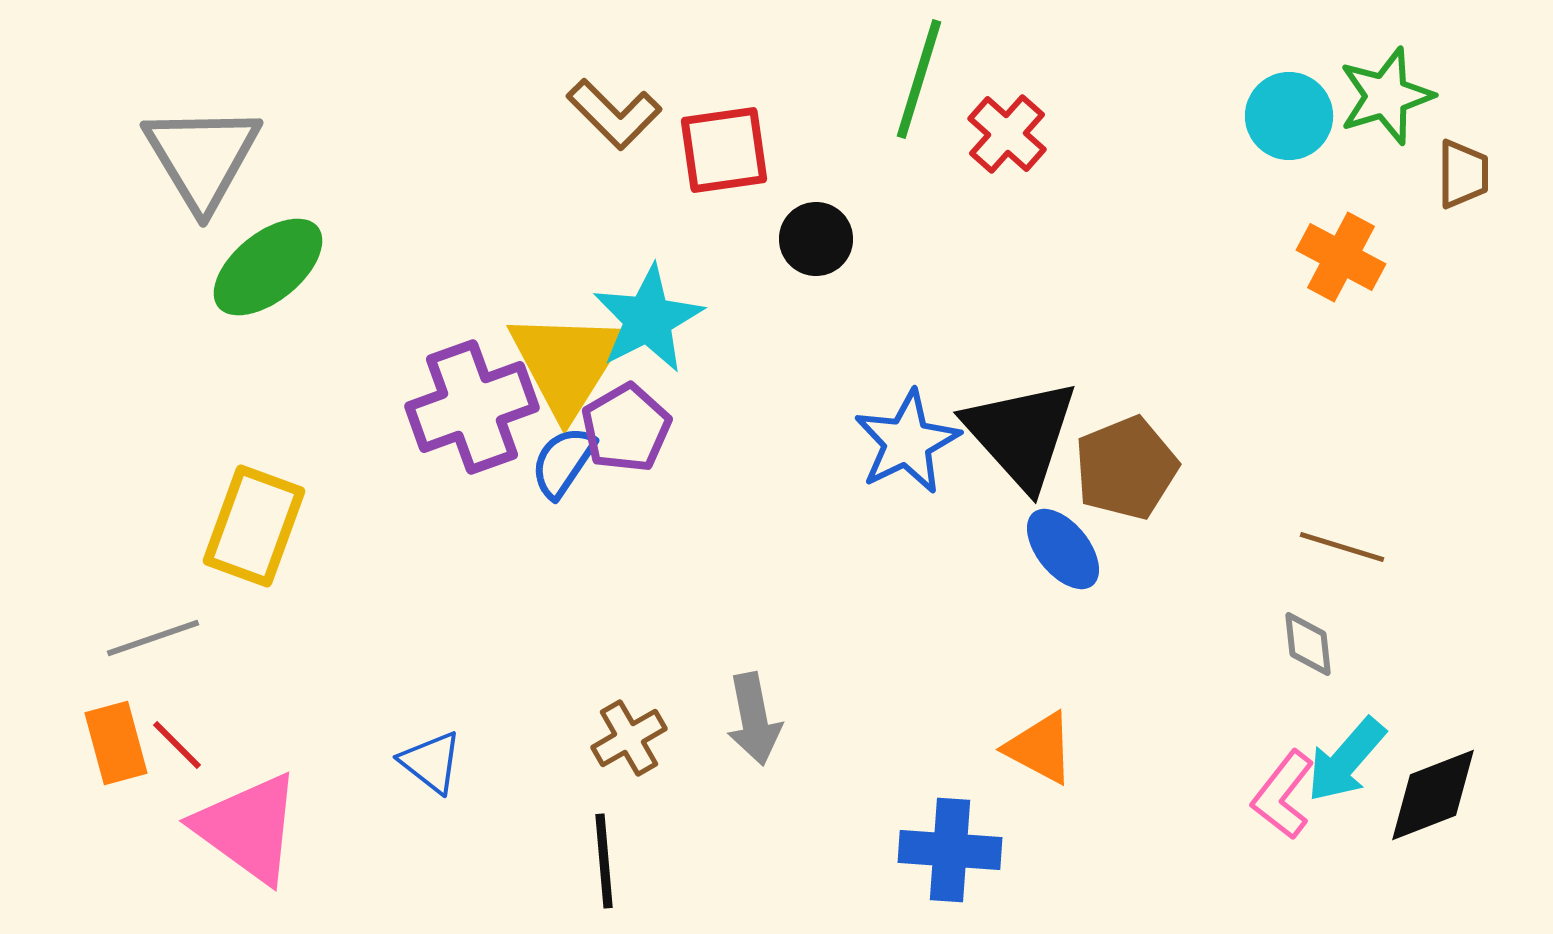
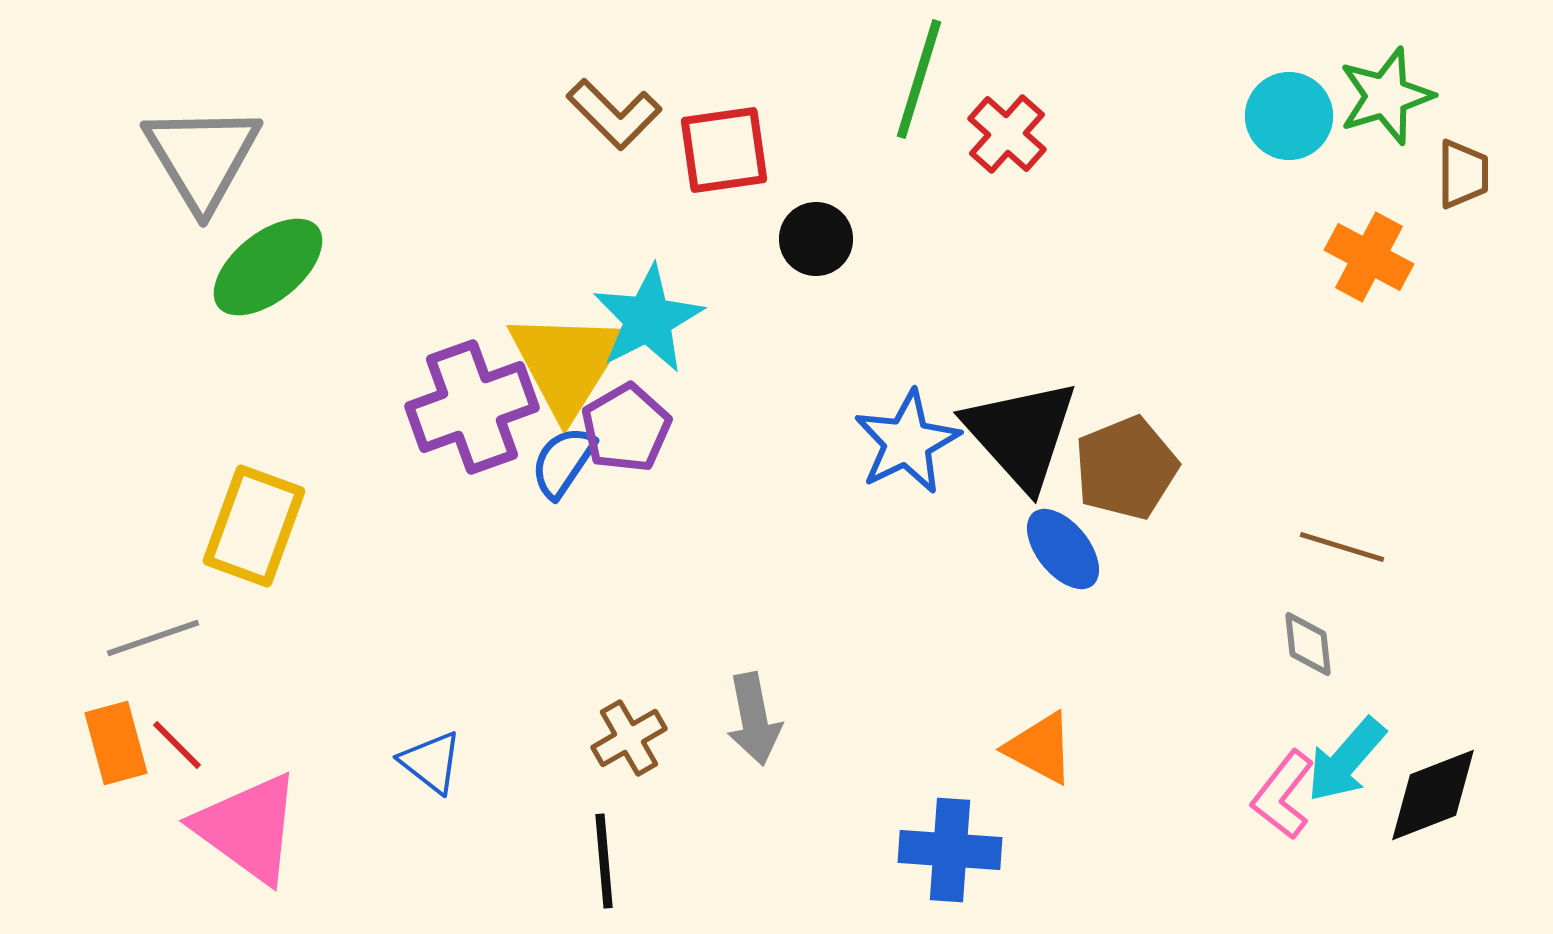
orange cross: moved 28 px right
